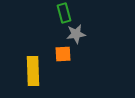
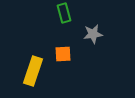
gray star: moved 17 px right
yellow rectangle: rotated 20 degrees clockwise
